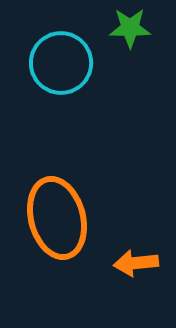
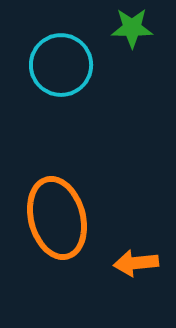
green star: moved 2 px right
cyan circle: moved 2 px down
